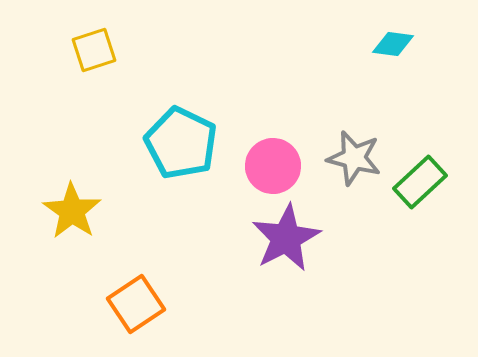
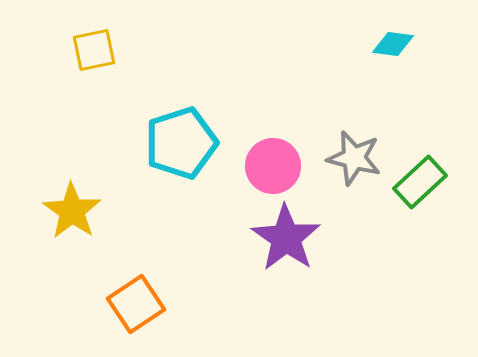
yellow square: rotated 6 degrees clockwise
cyan pentagon: rotated 28 degrees clockwise
purple star: rotated 10 degrees counterclockwise
